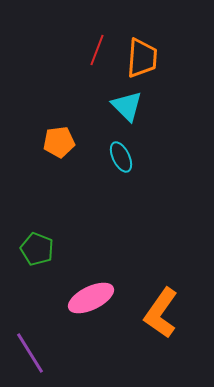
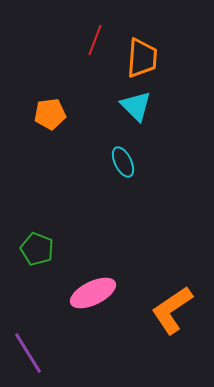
red line: moved 2 px left, 10 px up
cyan triangle: moved 9 px right
orange pentagon: moved 9 px left, 28 px up
cyan ellipse: moved 2 px right, 5 px down
pink ellipse: moved 2 px right, 5 px up
orange L-shape: moved 11 px right, 3 px up; rotated 21 degrees clockwise
purple line: moved 2 px left
